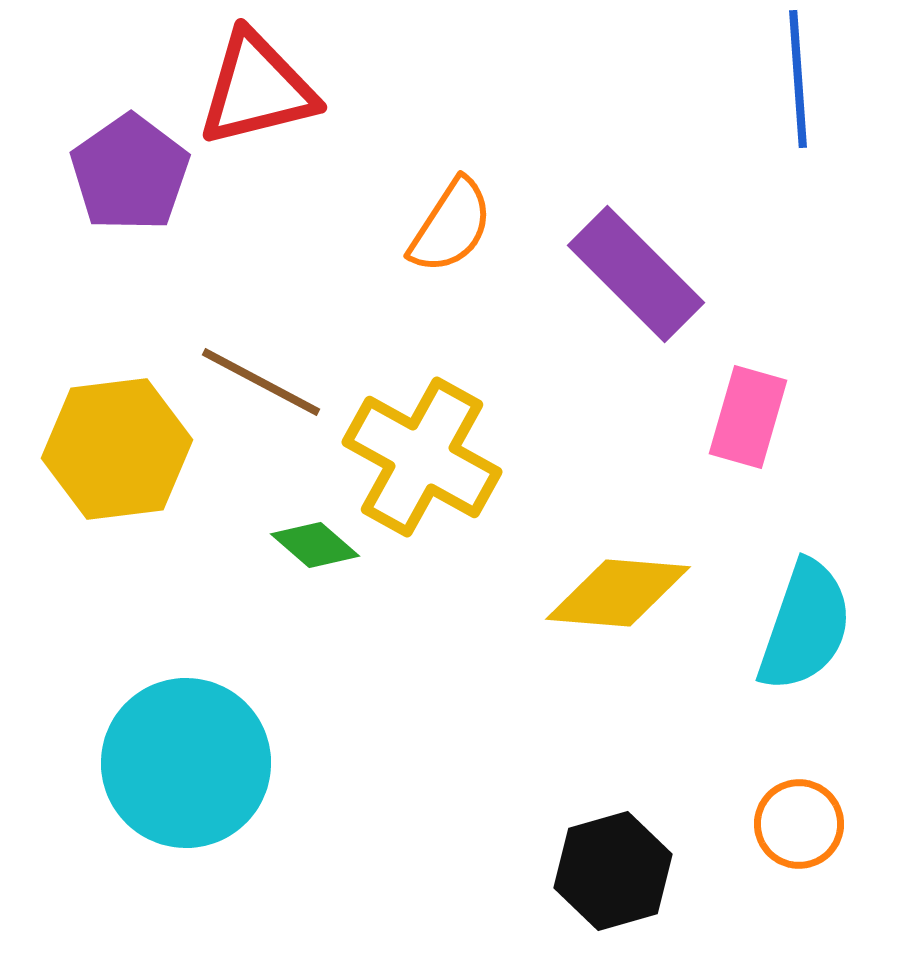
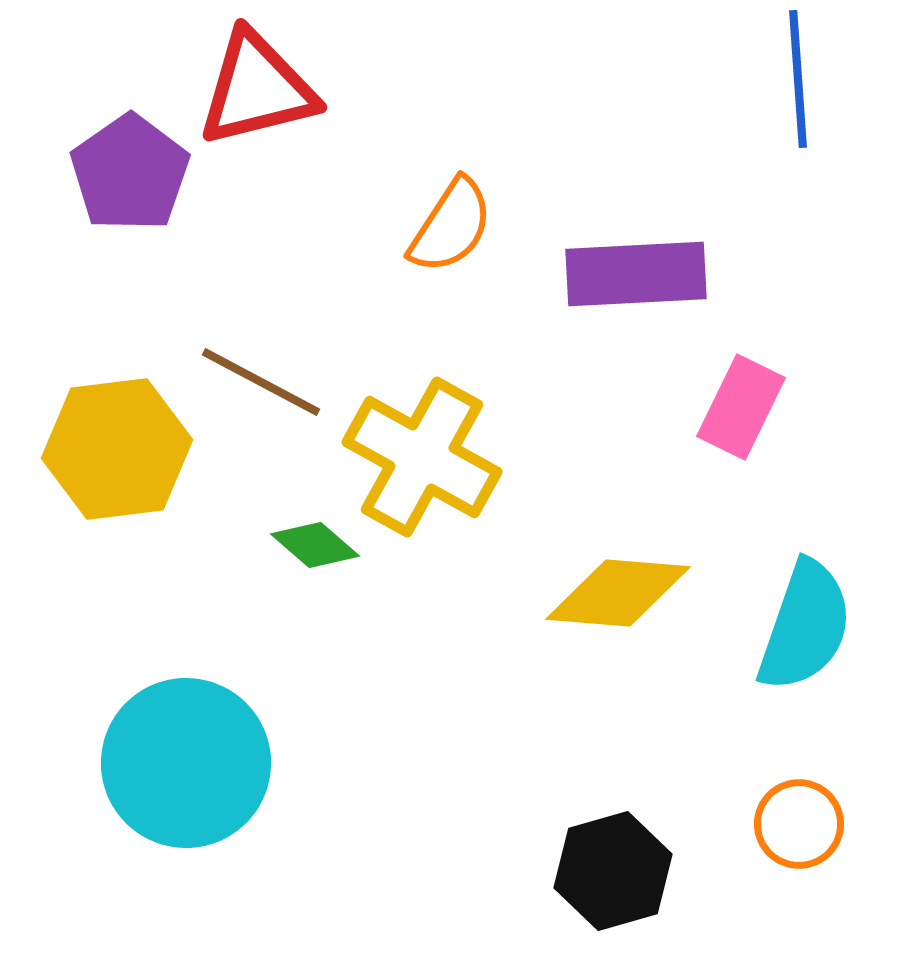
purple rectangle: rotated 48 degrees counterclockwise
pink rectangle: moved 7 px left, 10 px up; rotated 10 degrees clockwise
